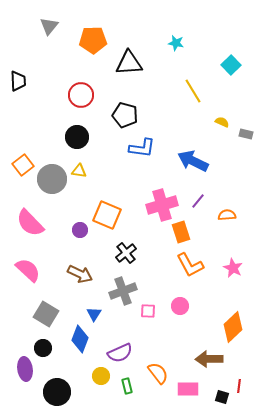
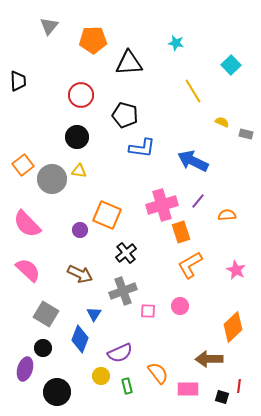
pink semicircle at (30, 223): moved 3 px left, 1 px down
orange L-shape at (190, 265): rotated 88 degrees clockwise
pink star at (233, 268): moved 3 px right, 2 px down
purple ellipse at (25, 369): rotated 25 degrees clockwise
